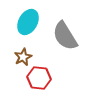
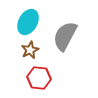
gray semicircle: rotated 60 degrees clockwise
brown star: moved 7 px right, 7 px up
